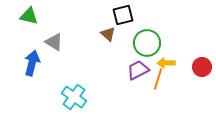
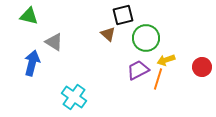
green circle: moved 1 px left, 5 px up
yellow arrow: moved 3 px up; rotated 18 degrees counterclockwise
